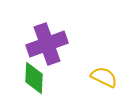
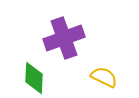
purple cross: moved 17 px right, 6 px up
